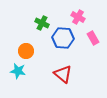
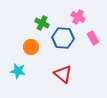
orange circle: moved 5 px right, 4 px up
